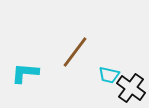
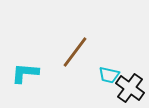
black cross: moved 1 px left
